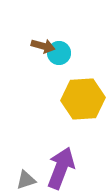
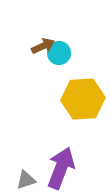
brown arrow: rotated 40 degrees counterclockwise
